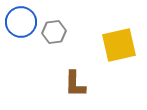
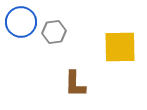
yellow square: moved 1 px right, 2 px down; rotated 12 degrees clockwise
